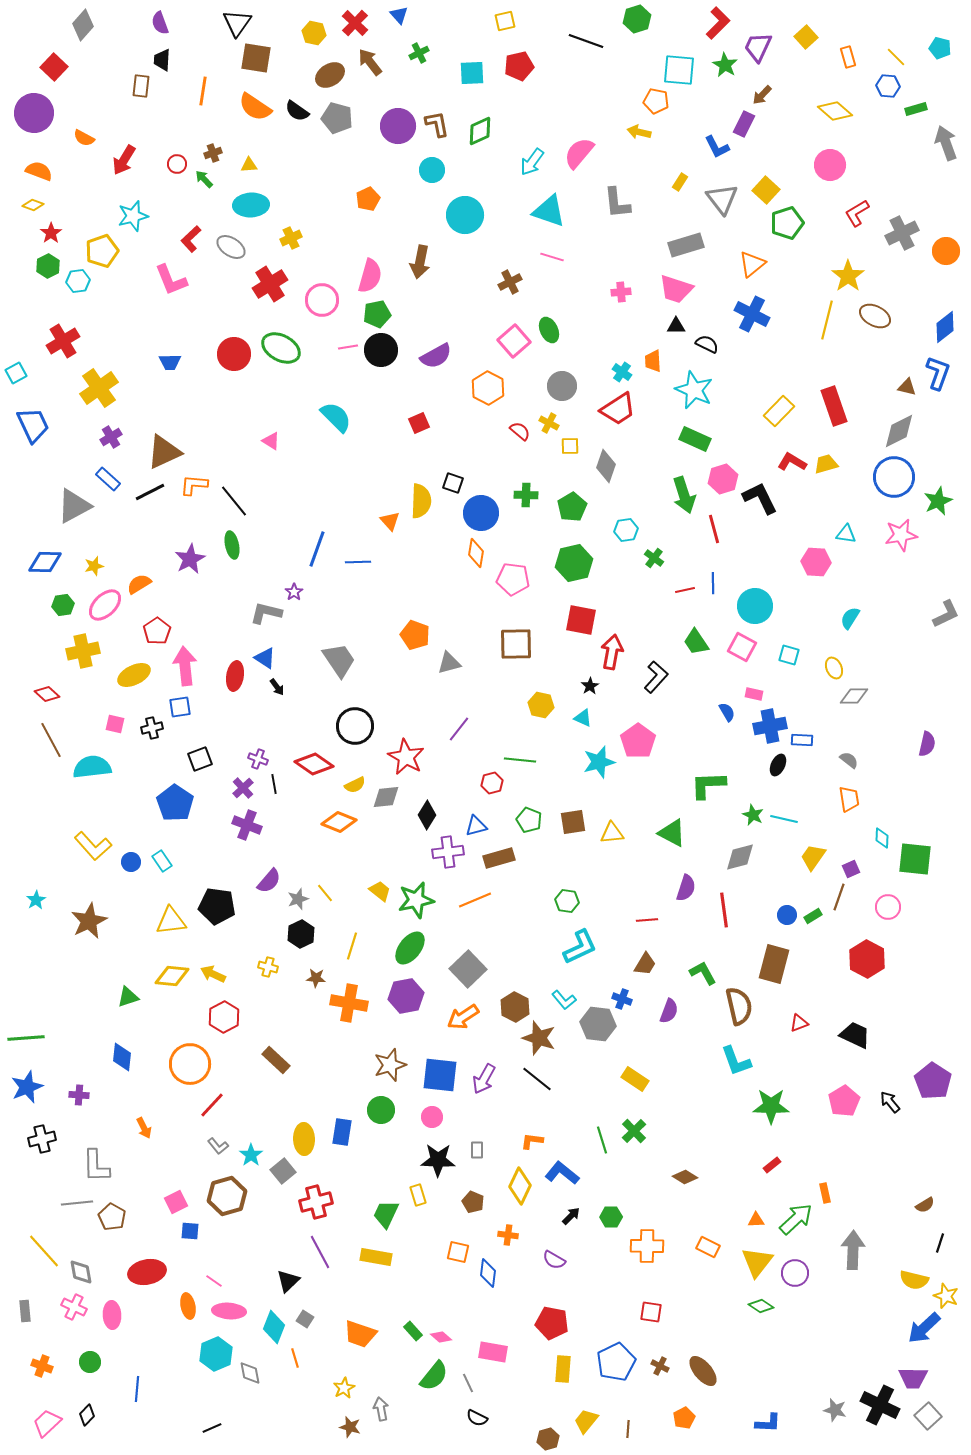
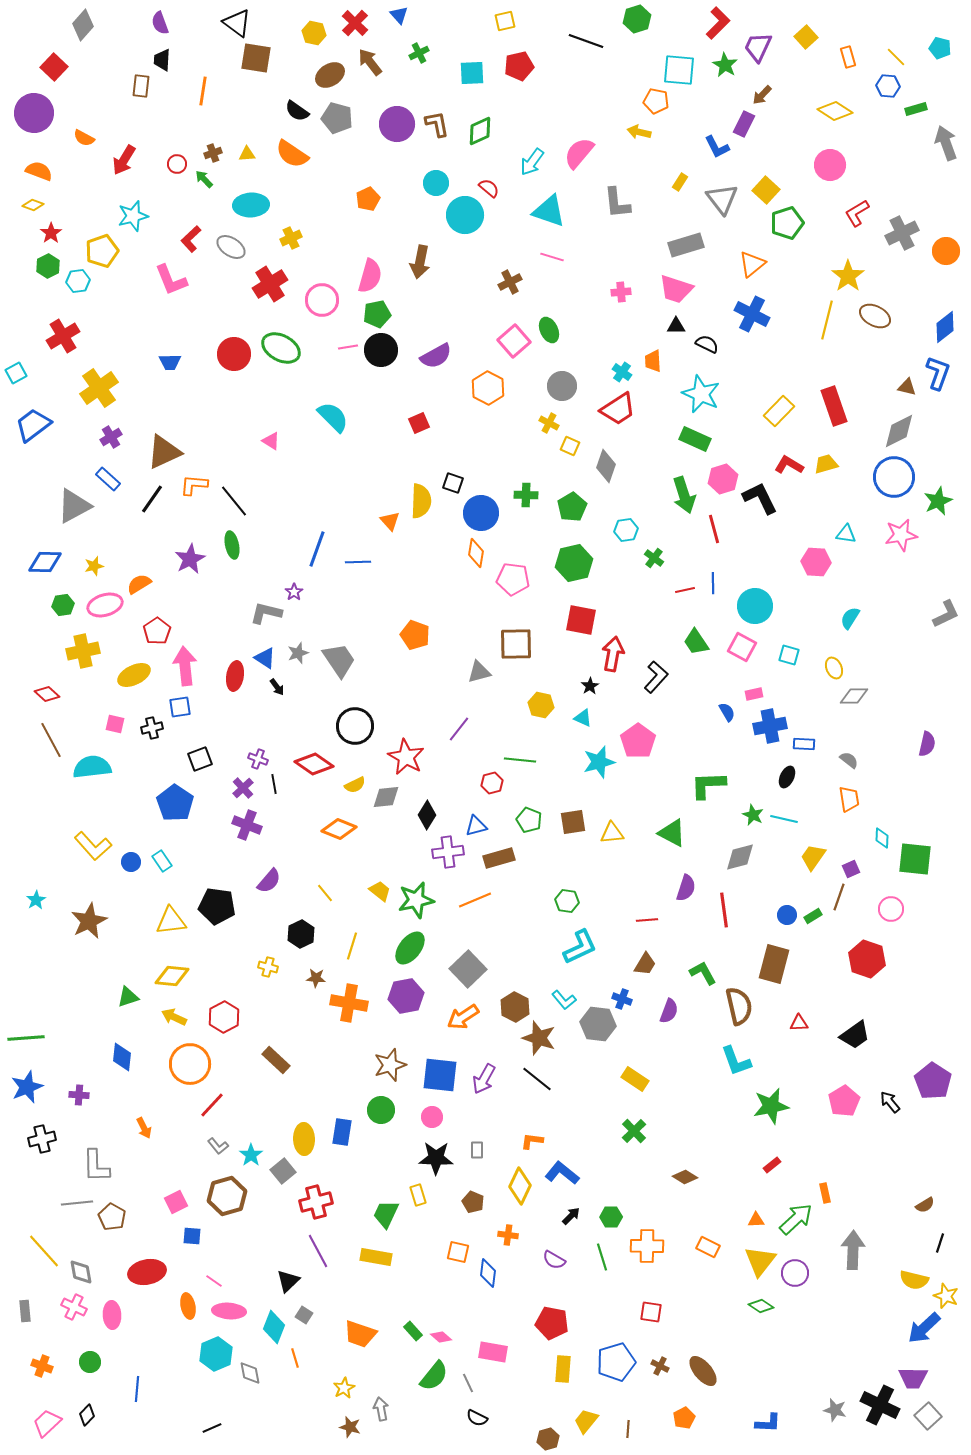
black triangle at (237, 23): rotated 28 degrees counterclockwise
orange semicircle at (255, 107): moved 37 px right, 47 px down
yellow diamond at (835, 111): rotated 8 degrees counterclockwise
purple circle at (398, 126): moved 1 px left, 2 px up
yellow triangle at (249, 165): moved 2 px left, 11 px up
cyan circle at (432, 170): moved 4 px right, 13 px down
red cross at (63, 341): moved 5 px up
cyan star at (694, 390): moved 7 px right, 4 px down
cyan semicircle at (336, 417): moved 3 px left
blue trapezoid at (33, 425): rotated 102 degrees counterclockwise
red semicircle at (520, 431): moved 31 px left, 243 px up
yellow square at (570, 446): rotated 24 degrees clockwise
red L-shape at (792, 462): moved 3 px left, 3 px down
black line at (150, 492): moved 2 px right, 7 px down; rotated 28 degrees counterclockwise
pink ellipse at (105, 605): rotated 28 degrees clockwise
red arrow at (612, 652): moved 1 px right, 2 px down
gray triangle at (449, 663): moved 30 px right, 9 px down
pink rectangle at (754, 694): rotated 24 degrees counterclockwise
blue rectangle at (802, 740): moved 2 px right, 4 px down
black ellipse at (778, 765): moved 9 px right, 12 px down
orange diamond at (339, 822): moved 7 px down
gray star at (298, 899): moved 246 px up
pink circle at (888, 907): moved 3 px right, 2 px down
red hexagon at (867, 959): rotated 9 degrees counterclockwise
yellow arrow at (213, 974): moved 39 px left, 43 px down
red triangle at (799, 1023): rotated 18 degrees clockwise
black trapezoid at (855, 1035): rotated 120 degrees clockwise
green star at (771, 1106): rotated 12 degrees counterclockwise
green line at (602, 1140): moved 117 px down
black star at (438, 1160): moved 2 px left, 2 px up
blue square at (190, 1231): moved 2 px right, 5 px down
purple line at (320, 1252): moved 2 px left, 1 px up
yellow triangle at (757, 1262): moved 3 px right, 1 px up
gray square at (305, 1319): moved 1 px left, 4 px up
blue pentagon at (616, 1362): rotated 9 degrees clockwise
